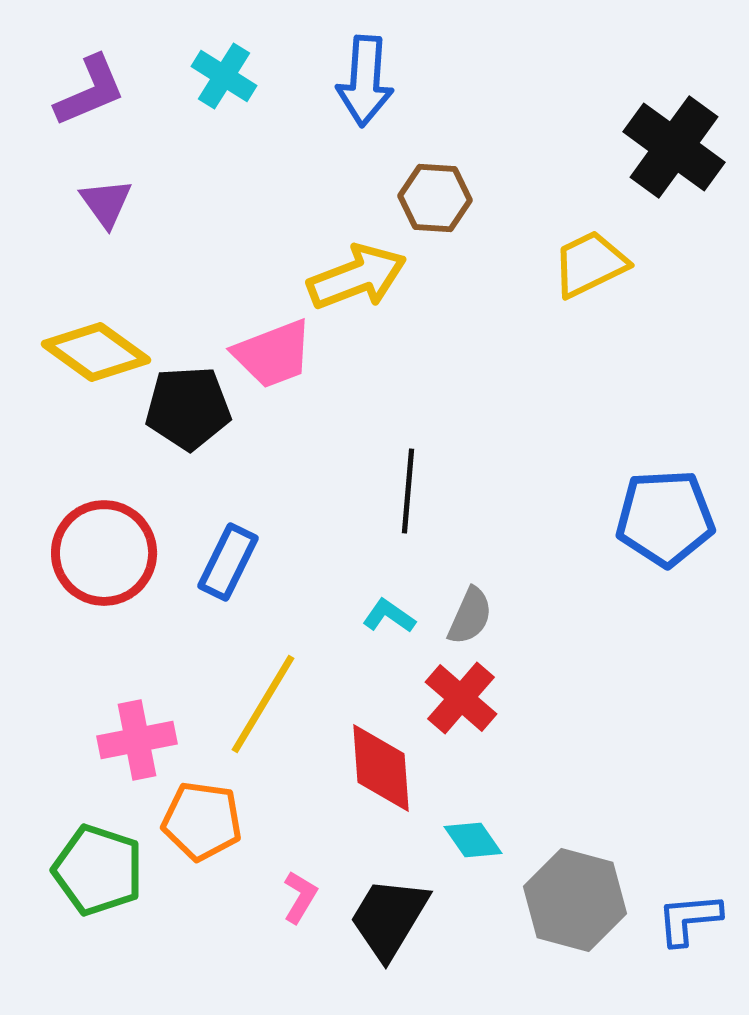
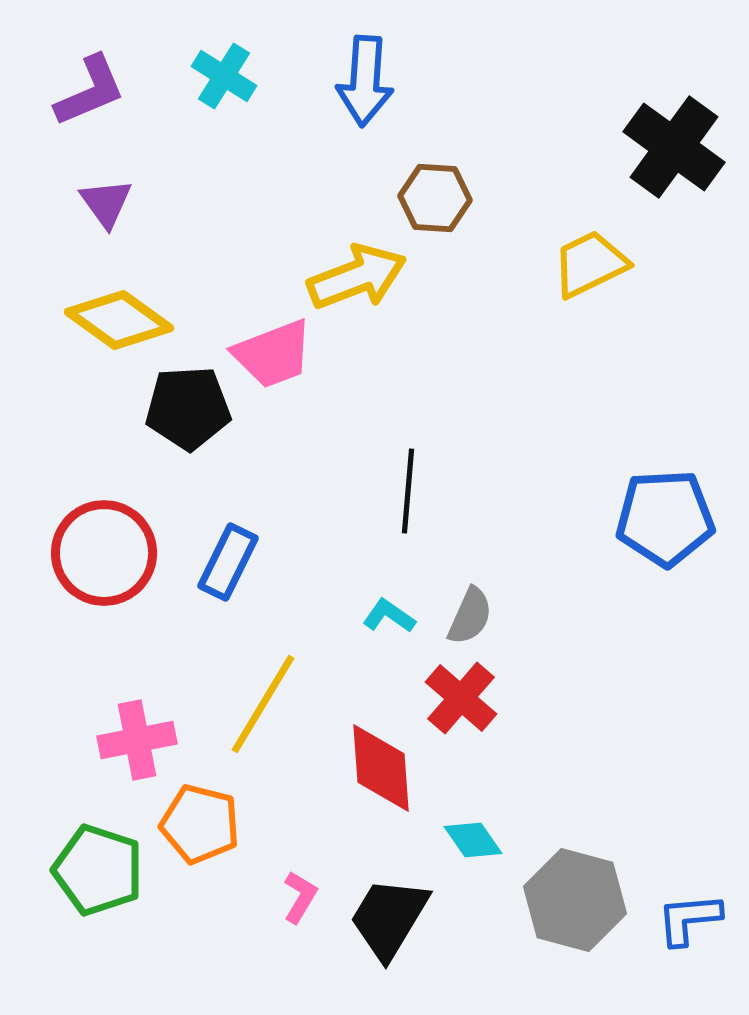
yellow diamond: moved 23 px right, 32 px up
orange pentagon: moved 2 px left, 3 px down; rotated 6 degrees clockwise
